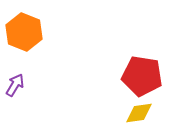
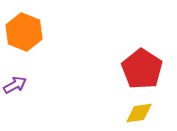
red pentagon: moved 7 px up; rotated 24 degrees clockwise
purple arrow: rotated 30 degrees clockwise
